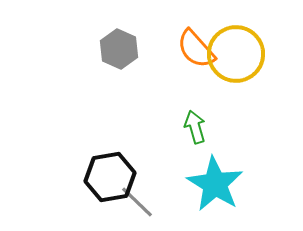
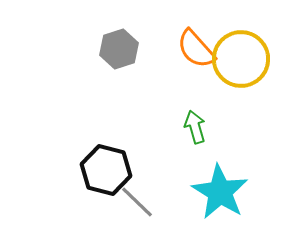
gray hexagon: rotated 18 degrees clockwise
yellow circle: moved 5 px right, 5 px down
black hexagon: moved 4 px left, 7 px up; rotated 24 degrees clockwise
cyan star: moved 5 px right, 8 px down
